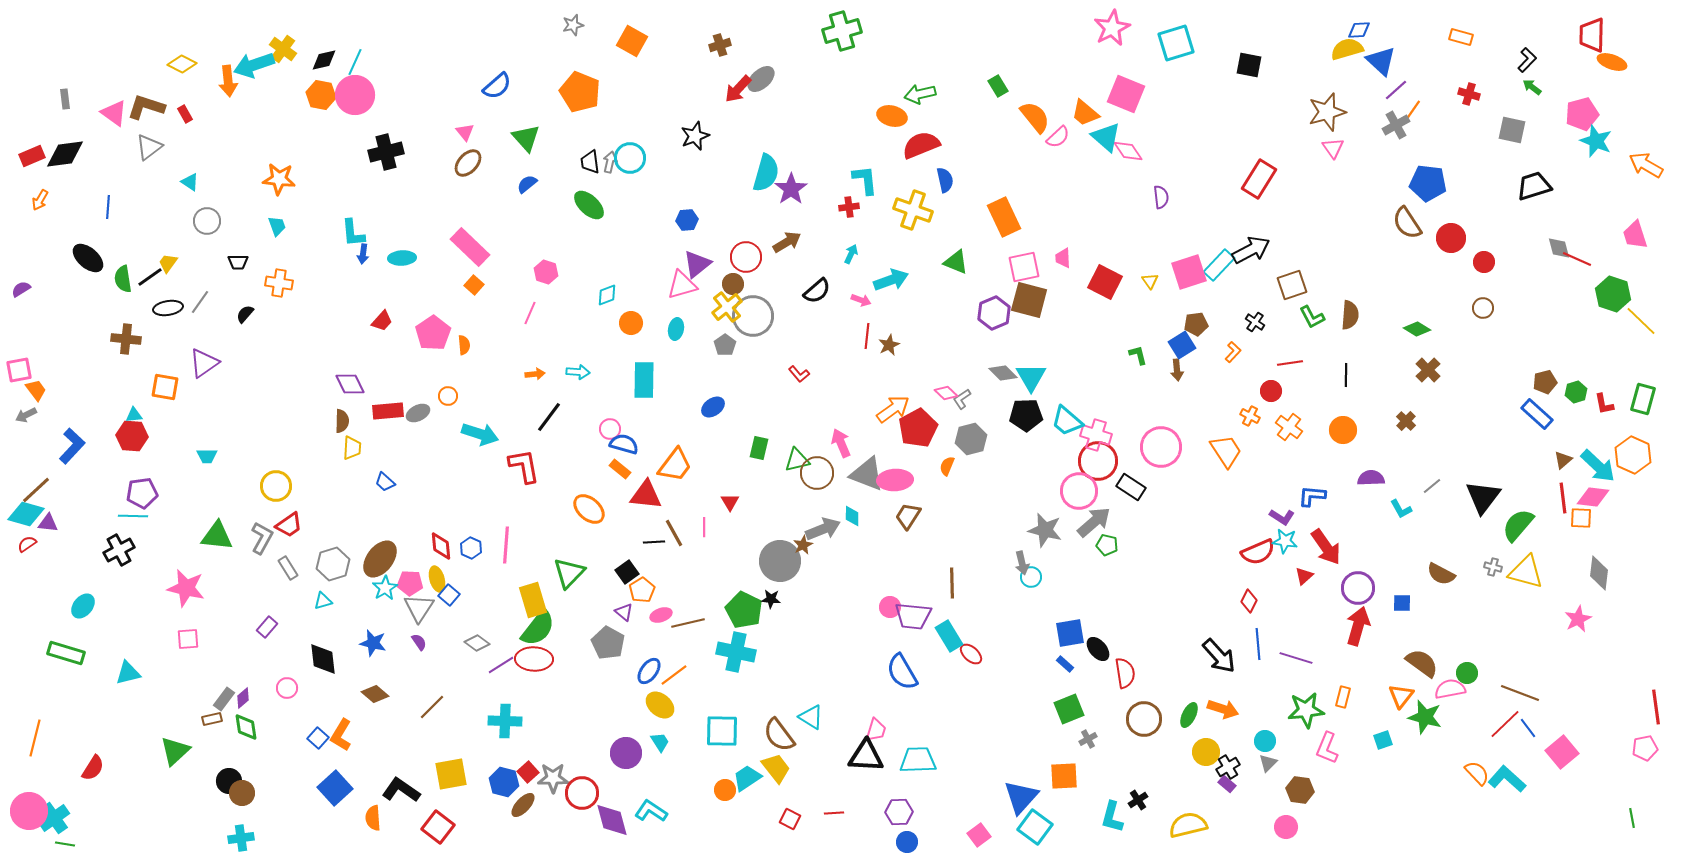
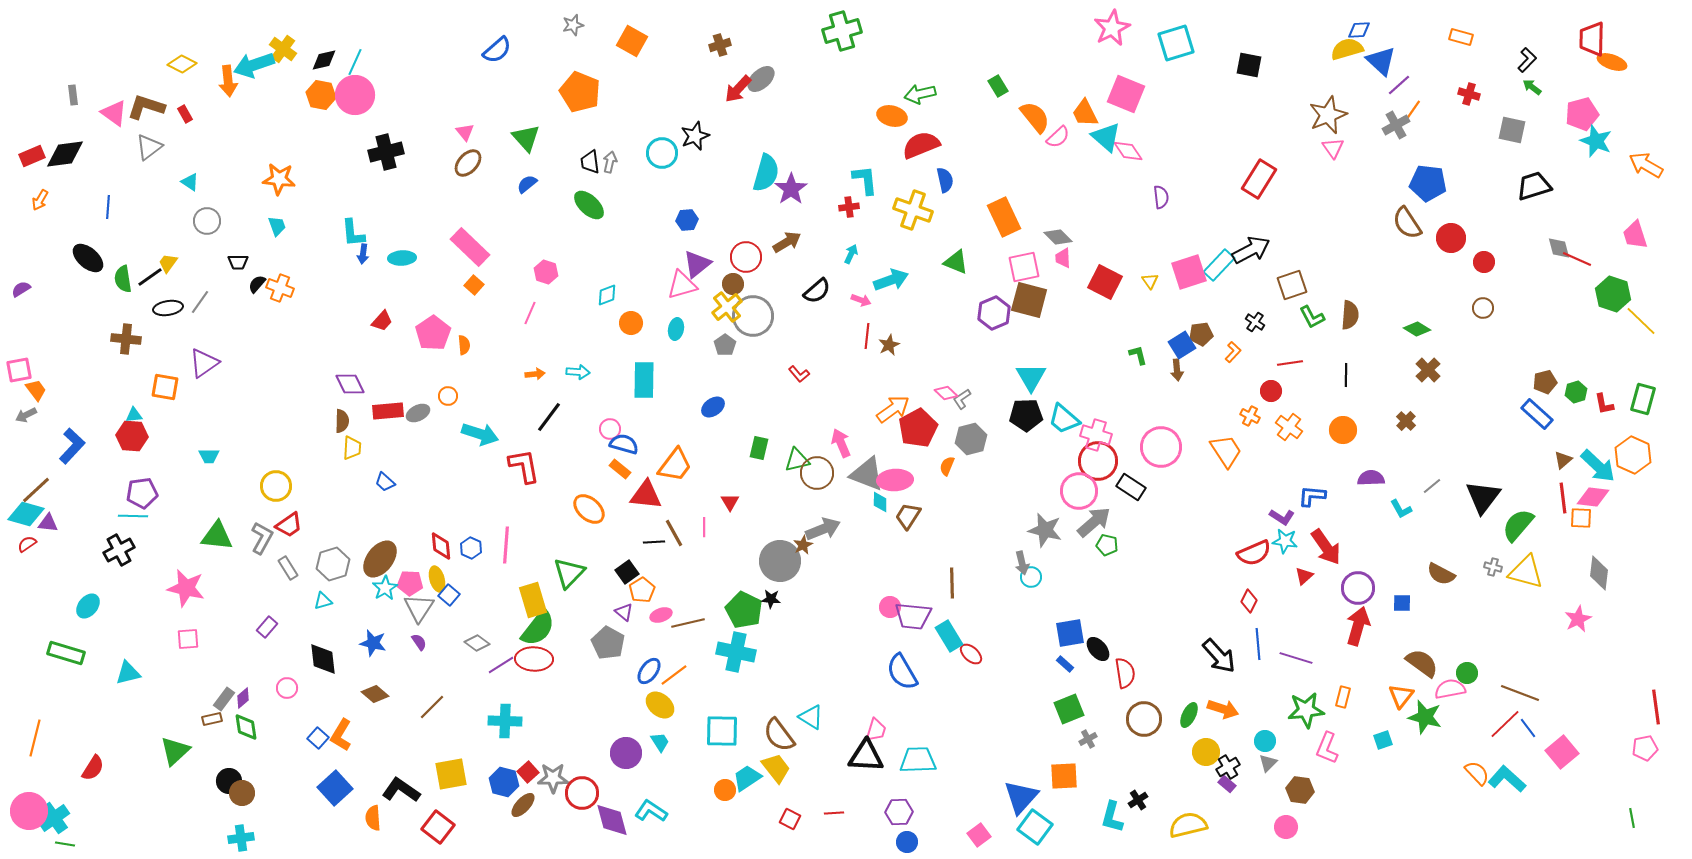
red trapezoid at (1592, 35): moved 4 px down
blue semicircle at (497, 86): moved 36 px up
purple line at (1396, 90): moved 3 px right, 5 px up
gray rectangle at (65, 99): moved 8 px right, 4 px up
brown star at (1327, 112): moved 1 px right, 3 px down; rotated 6 degrees counterclockwise
orange trapezoid at (1085, 113): rotated 24 degrees clockwise
cyan circle at (630, 158): moved 32 px right, 5 px up
orange cross at (279, 283): moved 1 px right, 5 px down; rotated 12 degrees clockwise
black semicircle at (245, 314): moved 12 px right, 30 px up
brown pentagon at (1196, 324): moved 5 px right, 10 px down
gray diamond at (1003, 373): moved 55 px right, 136 px up
cyan trapezoid at (1067, 421): moved 3 px left, 2 px up
cyan trapezoid at (207, 456): moved 2 px right
cyan diamond at (852, 516): moved 28 px right, 14 px up
red semicircle at (1258, 552): moved 4 px left, 1 px down
cyan ellipse at (83, 606): moved 5 px right
